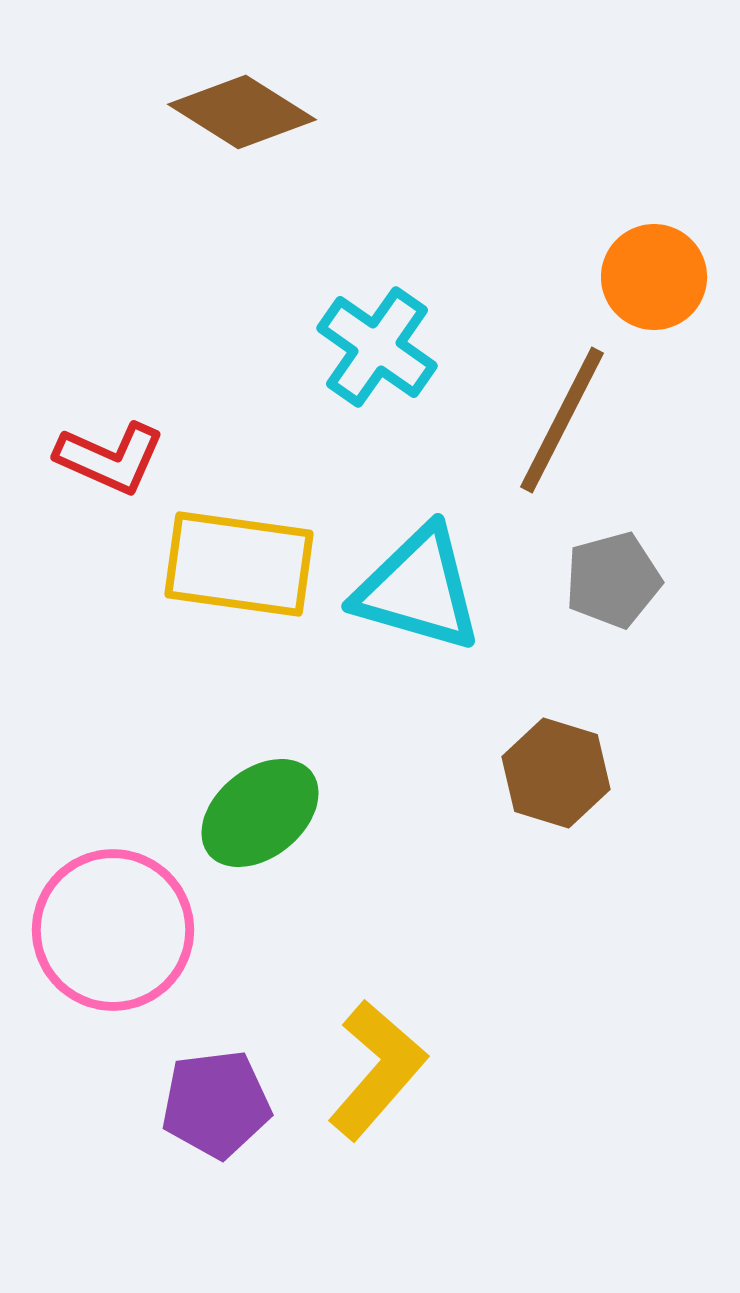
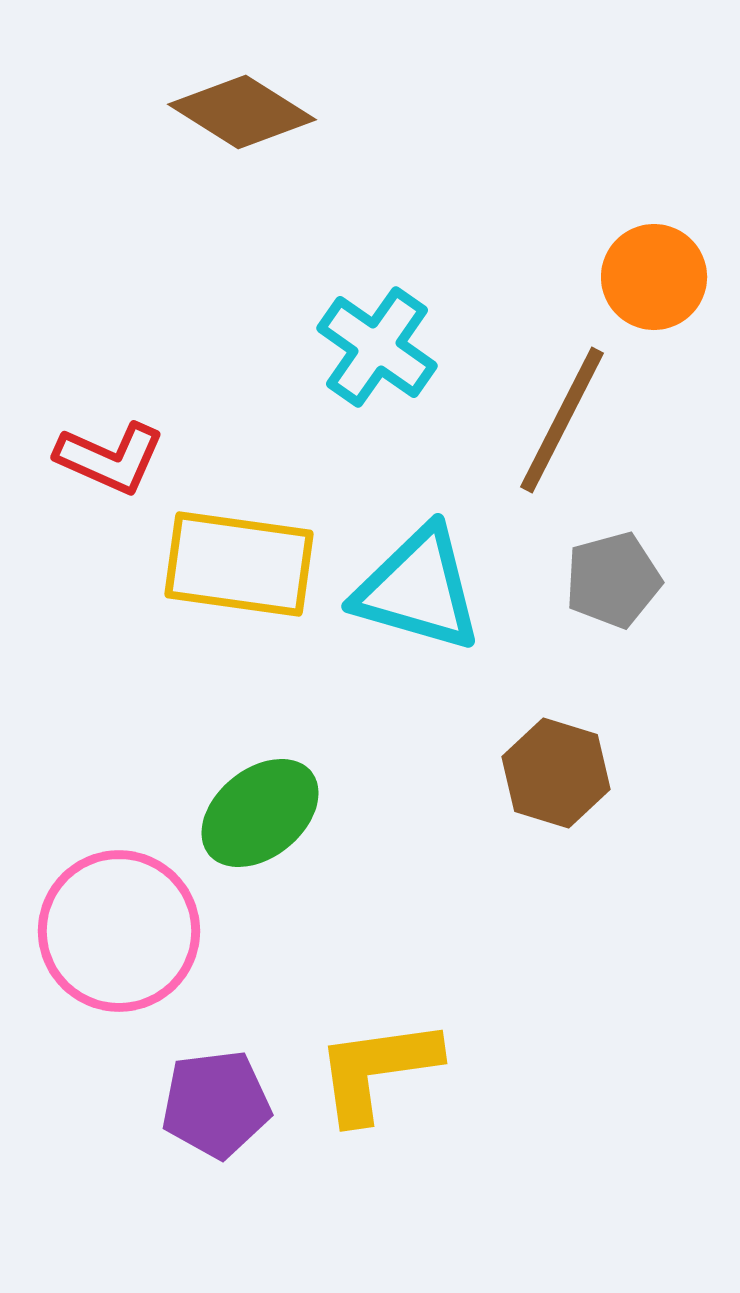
pink circle: moved 6 px right, 1 px down
yellow L-shape: rotated 139 degrees counterclockwise
